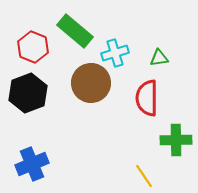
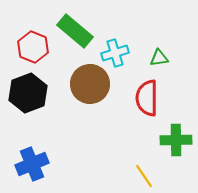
brown circle: moved 1 px left, 1 px down
